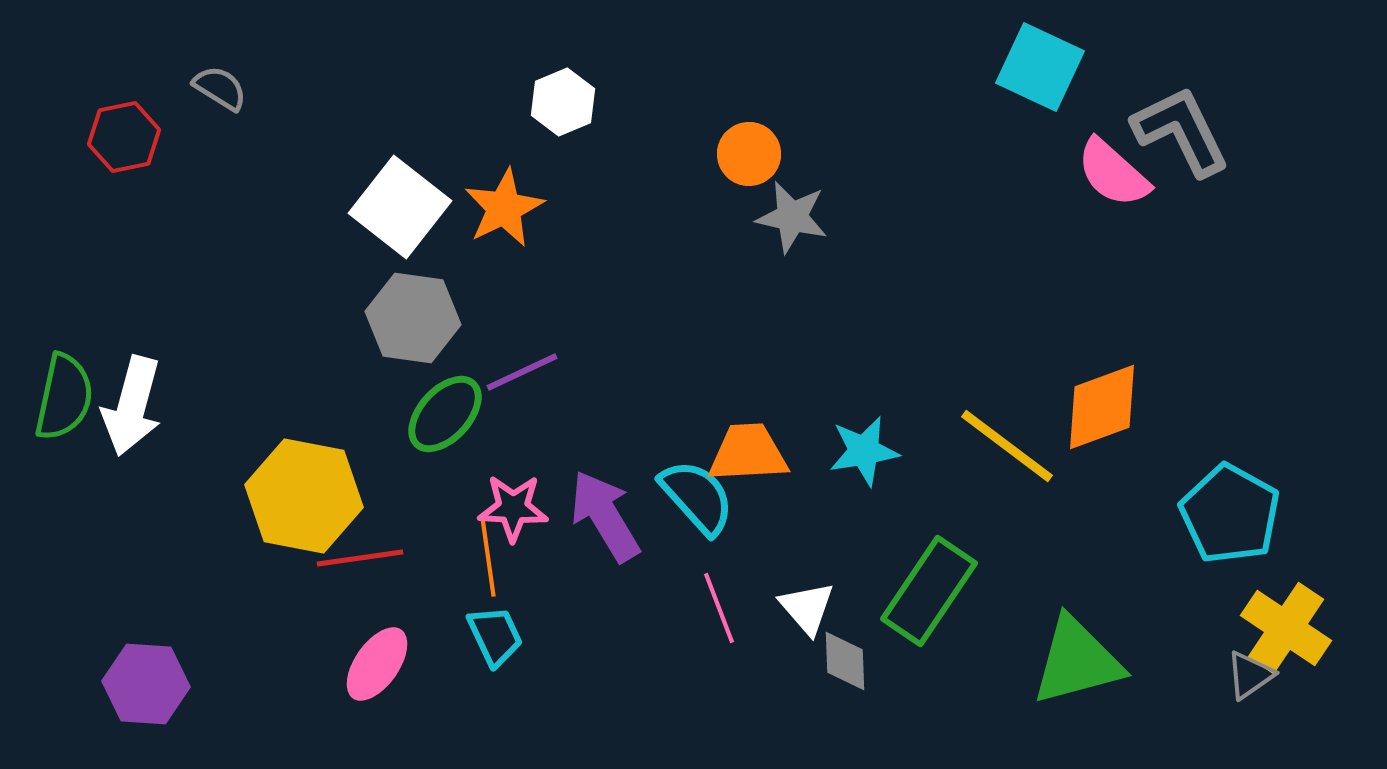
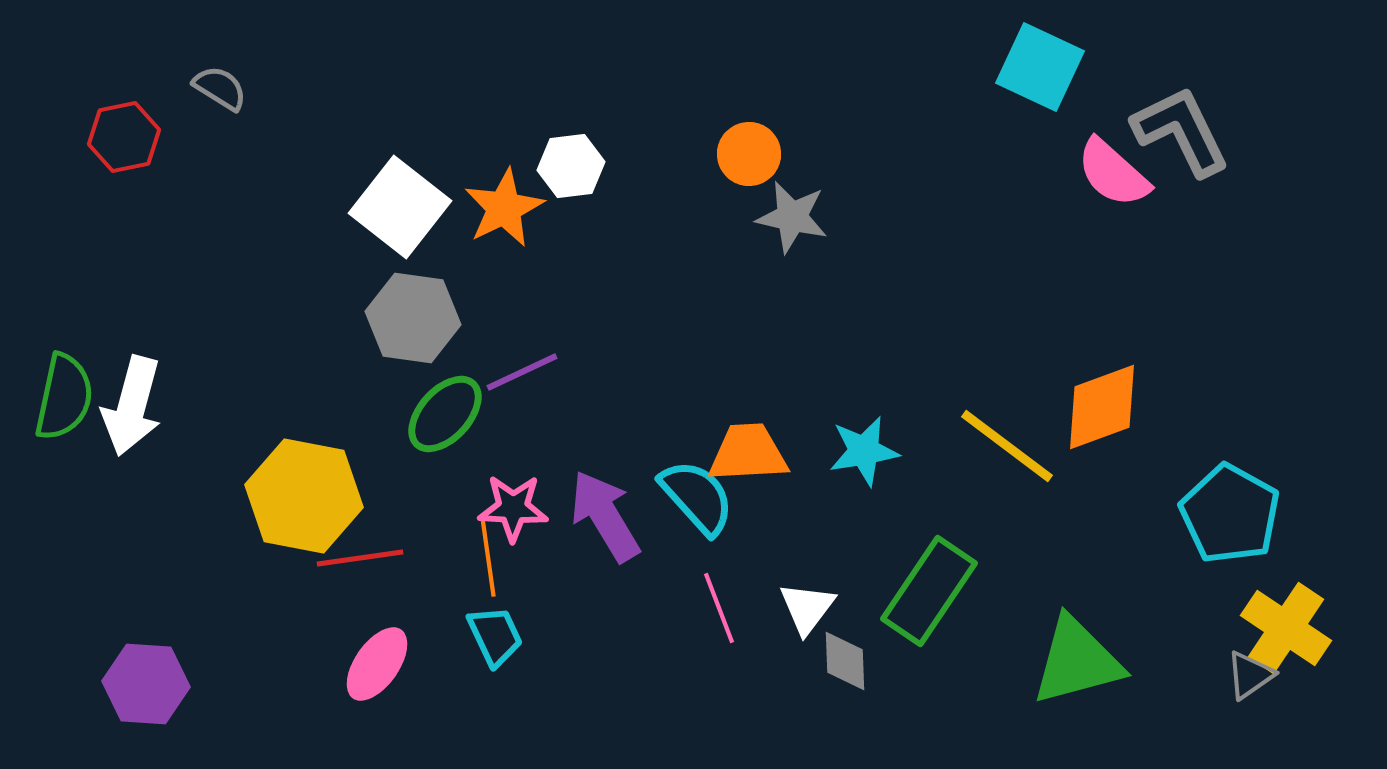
white hexagon: moved 8 px right, 64 px down; rotated 16 degrees clockwise
white triangle: rotated 18 degrees clockwise
